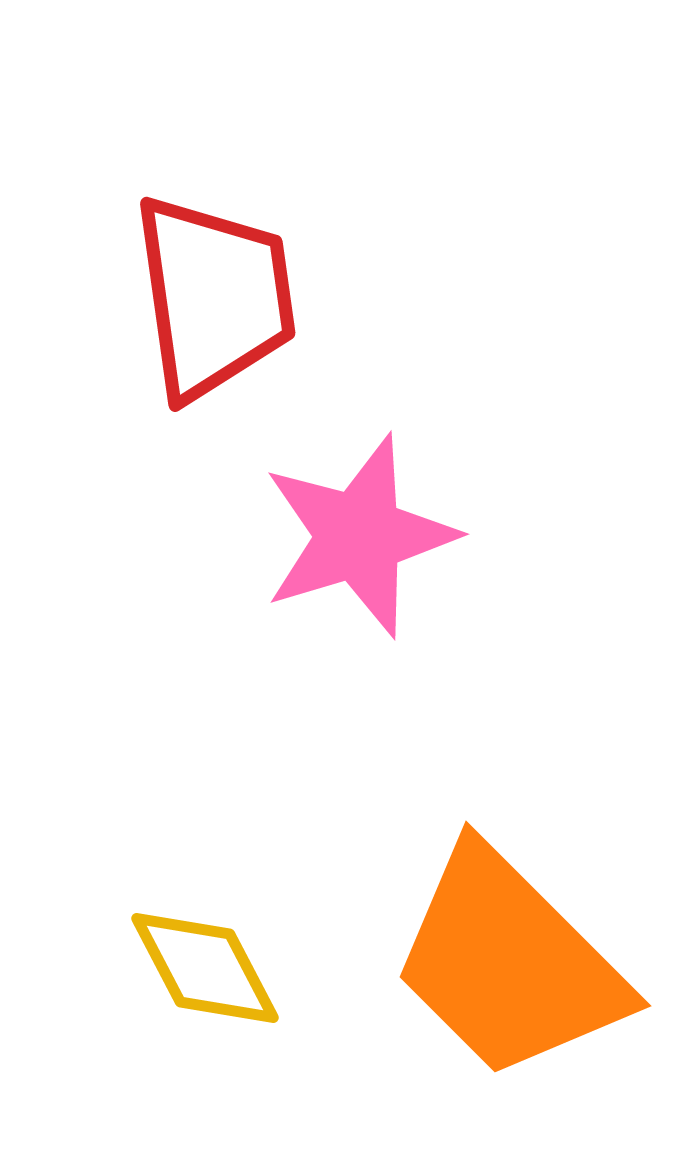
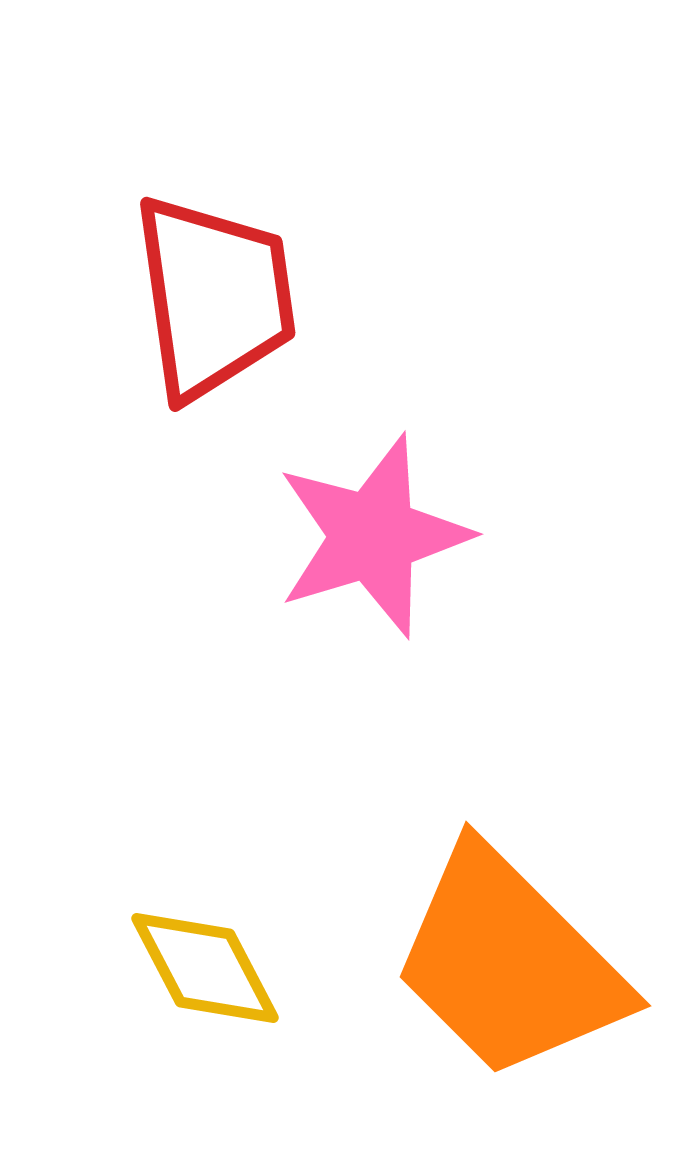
pink star: moved 14 px right
